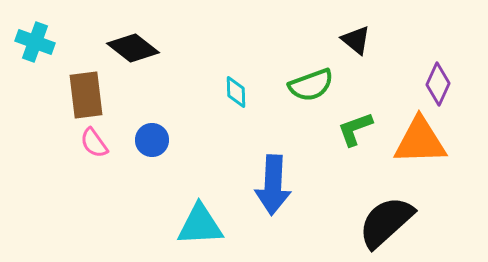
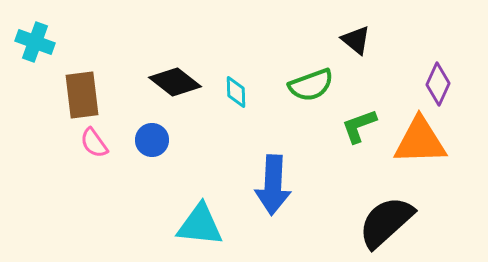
black diamond: moved 42 px right, 34 px down
brown rectangle: moved 4 px left
green L-shape: moved 4 px right, 3 px up
cyan triangle: rotated 9 degrees clockwise
